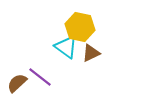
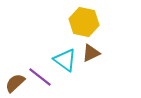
yellow hexagon: moved 4 px right, 5 px up
cyan triangle: moved 1 px left, 13 px down
brown semicircle: moved 2 px left
